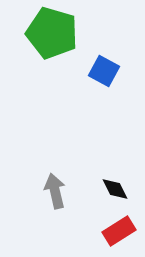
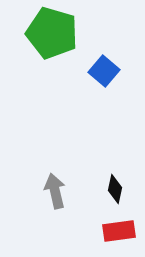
blue square: rotated 12 degrees clockwise
black diamond: rotated 40 degrees clockwise
red rectangle: rotated 24 degrees clockwise
